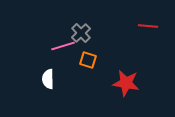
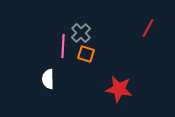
red line: moved 2 px down; rotated 66 degrees counterclockwise
pink line: rotated 70 degrees counterclockwise
orange square: moved 2 px left, 6 px up
red star: moved 7 px left, 6 px down
